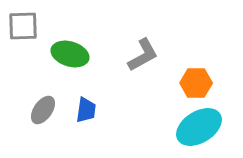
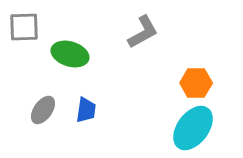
gray square: moved 1 px right, 1 px down
gray L-shape: moved 23 px up
cyan ellipse: moved 6 px left, 1 px down; rotated 21 degrees counterclockwise
